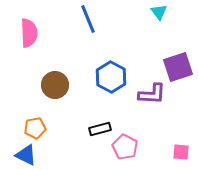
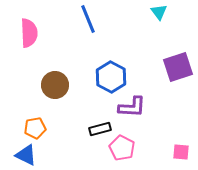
purple L-shape: moved 20 px left, 13 px down
pink pentagon: moved 3 px left, 1 px down
